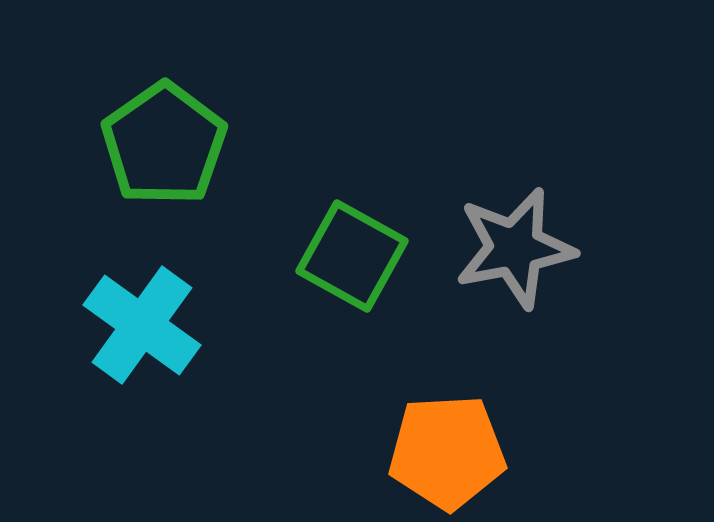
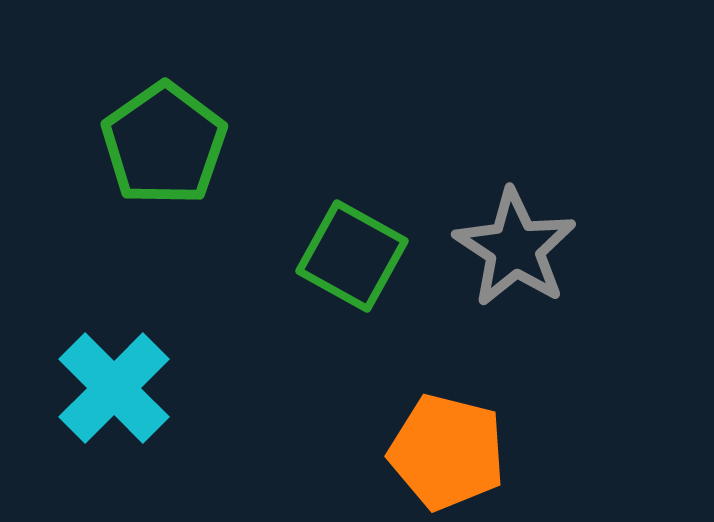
gray star: rotated 28 degrees counterclockwise
cyan cross: moved 28 px left, 63 px down; rotated 9 degrees clockwise
orange pentagon: rotated 17 degrees clockwise
